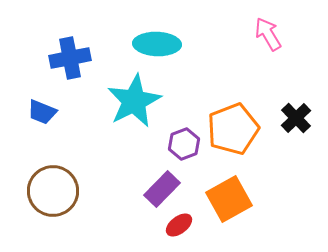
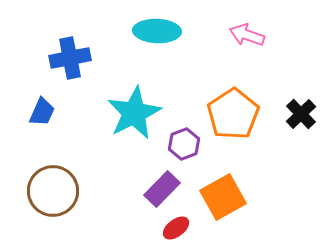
pink arrow: moved 21 px left, 1 px down; rotated 40 degrees counterclockwise
cyan ellipse: moved 13 px up
cyan star: moved 12 px down
blue trapezoid: rotated 88 degrees counterclockwise
black cross: moved 5 px right, 4 px up
orange pentagon: moved 15 px up; rotated 12 degrees counterclockwise
orange square: moved 6 px left, 2 px up
red ellipse: moved 3 px left, 3 px down
